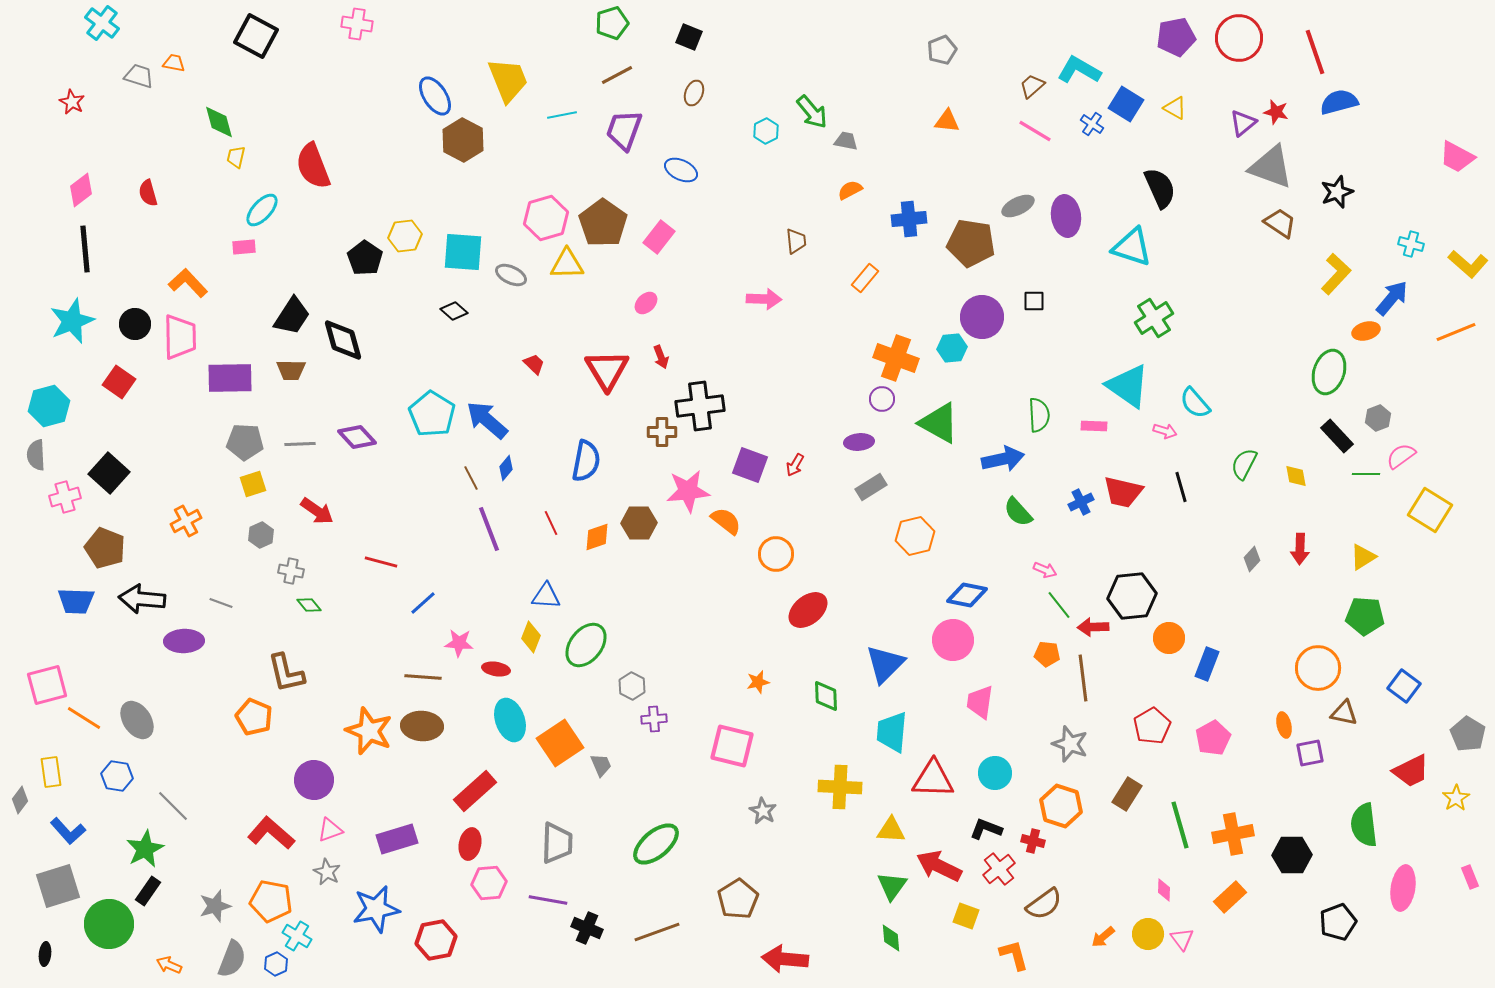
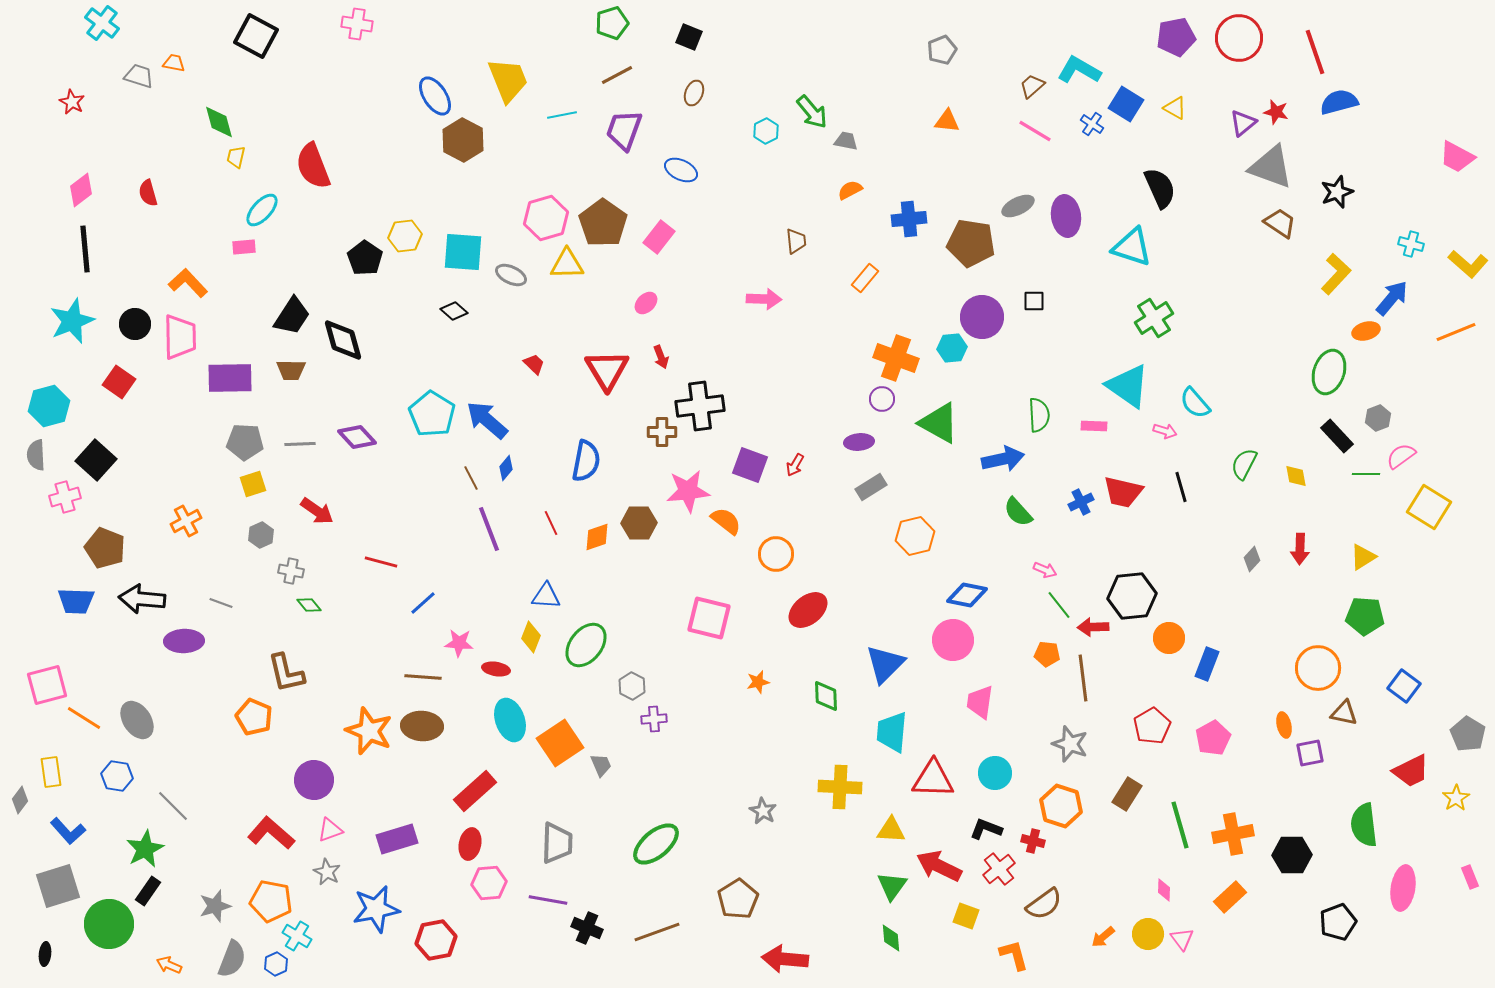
black square at (109, 473): moved 13 px left, 13 px up
yellow square at (1430, 510): moved 1 px left, 3 px up
pink square at (732, 746): moved 23 px left, 128 px up
